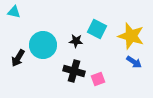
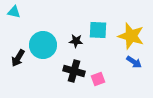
cyan square: moved 1 px right, 1 px down; rotated 24 degrees counterclockwise
